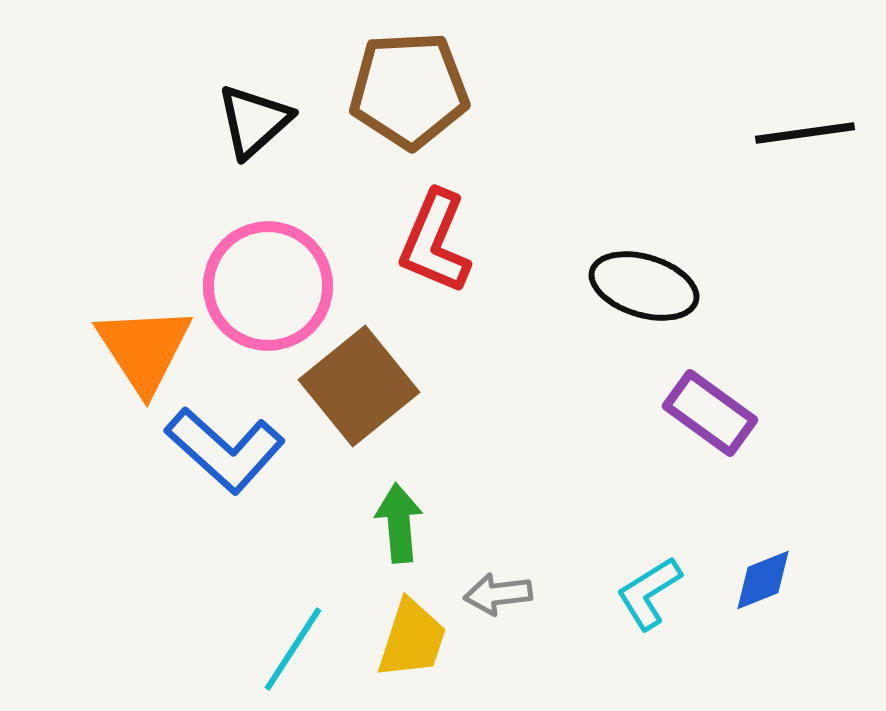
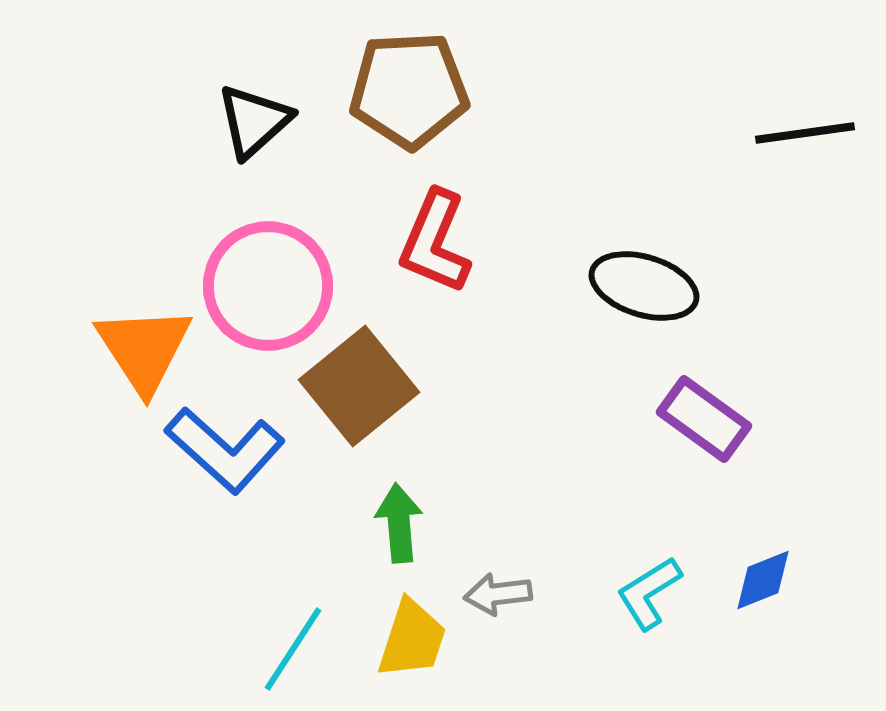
purple rectangle: moved 6 px left, 6 px down
